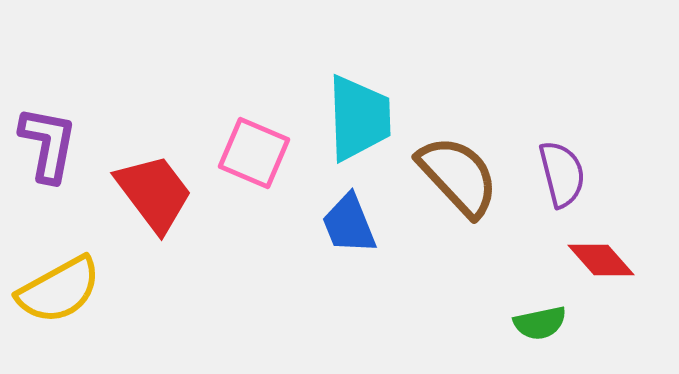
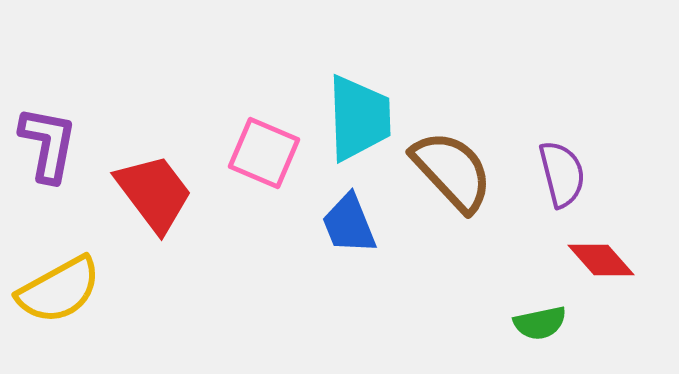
pink square: moved 10 px right
brown semicircle: moved 6 px left, 5 px up
